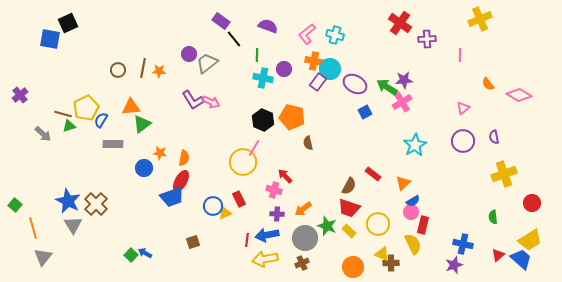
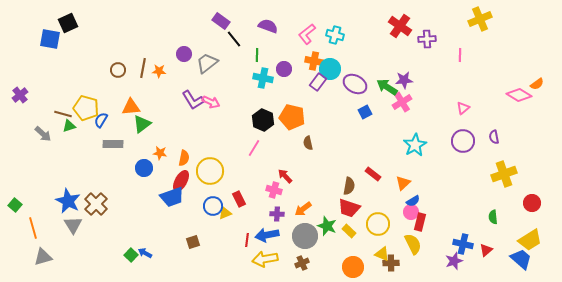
red cross at (400, 23): moved 3 px down
purple circle at (189, 54): moved 5 px left
orange semicircle at (488, 84): moved 49 px right; rotated 88 degrees counterclockwise
yellow pentagon at (86, 108): rotated 30 degrees counterclockwise
yellow circle at (243, 162): moved 33 px left, 9 px down
brown semicircle at (349, 186): rotated 18 degrees counterclockwise
red rectangle at (423, 225): moved 3 px left, 3 px up
gray circle at (305, 238): moved 2 px up
red triangle at (498, 255): moved 12 px left, 5 px up
gray triangle at (43, 257): rotated 36 degrees clockwise
purple star at (454, 265): moved 4 px up
